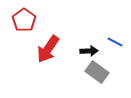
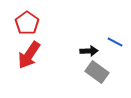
red pentagon: moved 3 px right, 3 px down
red arrow: moved 19 px left, 6 px down
